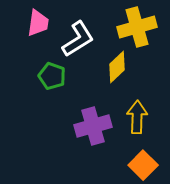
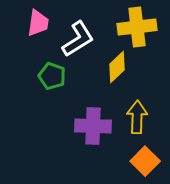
yellow cross: rotated 9 degrees clockwise
purple cross: rotated 18 degrees clockwise
orange square: moved 2 px right, 4 px up
